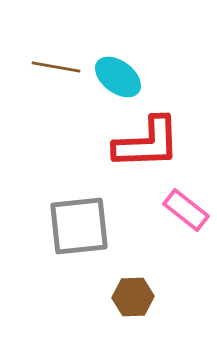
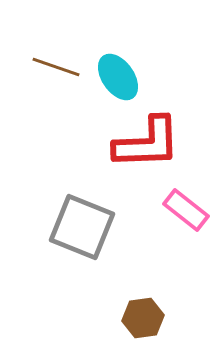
brown line: rotated 9 degrees clockwise
cyan ellipse: rotated 18 degrees clockwise
gray square: moved 3 px right, 1 px down; rotated 28 degrees clockwise
brown hexagon: moved 10 px right, 21 px down; rotated 6 degrees counterclockwise
